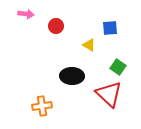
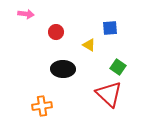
red circle: moved 6 px down
black ellipse: moved 9 px left, 7 px up
